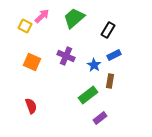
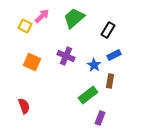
red semicircle: moved 7 px left
purple rectangle: rotated 32 degrees counterclockwise
